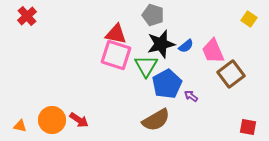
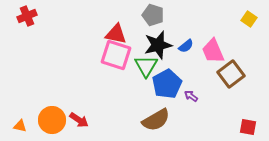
red cross: rotated 18 degrees clockwise
black star: moved 3 px left, 1 px down
